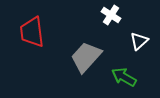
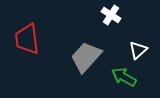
red trapezoid: moved 5 px left, 7 px down
white triangle: moved 1 px left, 9 px down
